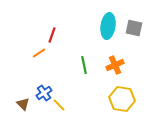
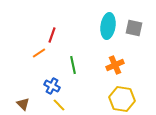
green line: moved 11 px left
blue cross: moved 8 px right, 7 px up; rotated 28 degrees counterclockwise
